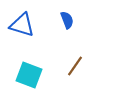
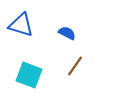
blue semicircle: moved 13 px down; rotated 42 degrees counterclockwise
blue triangle: moved 1 px left
